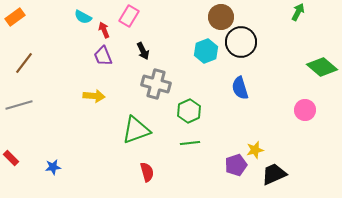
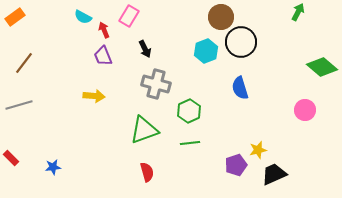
black arrow: moved 2 px right, 2 px up
green triangle: moved 8 px right
yellow star: moved 3 px right
